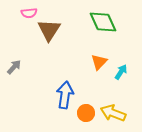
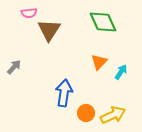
blue arrow: moved 1 px left, 2 px up
yellow arrow: moved 2 px down; rotated 135 degrees clockwise
